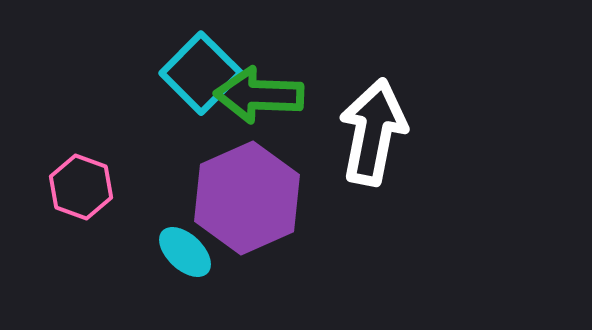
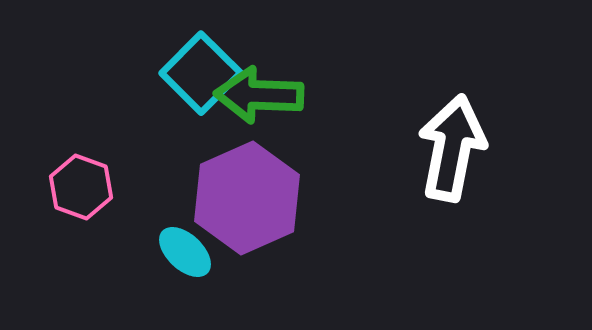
white arrow: moved 79 px right, 16 px down
